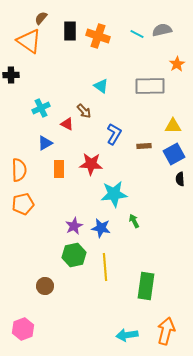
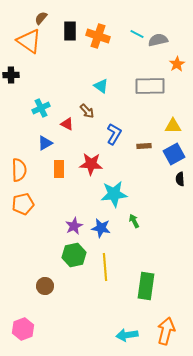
gray semicircle: moved 4 px left, 10 px down
brown arrow: moved 3 px right
